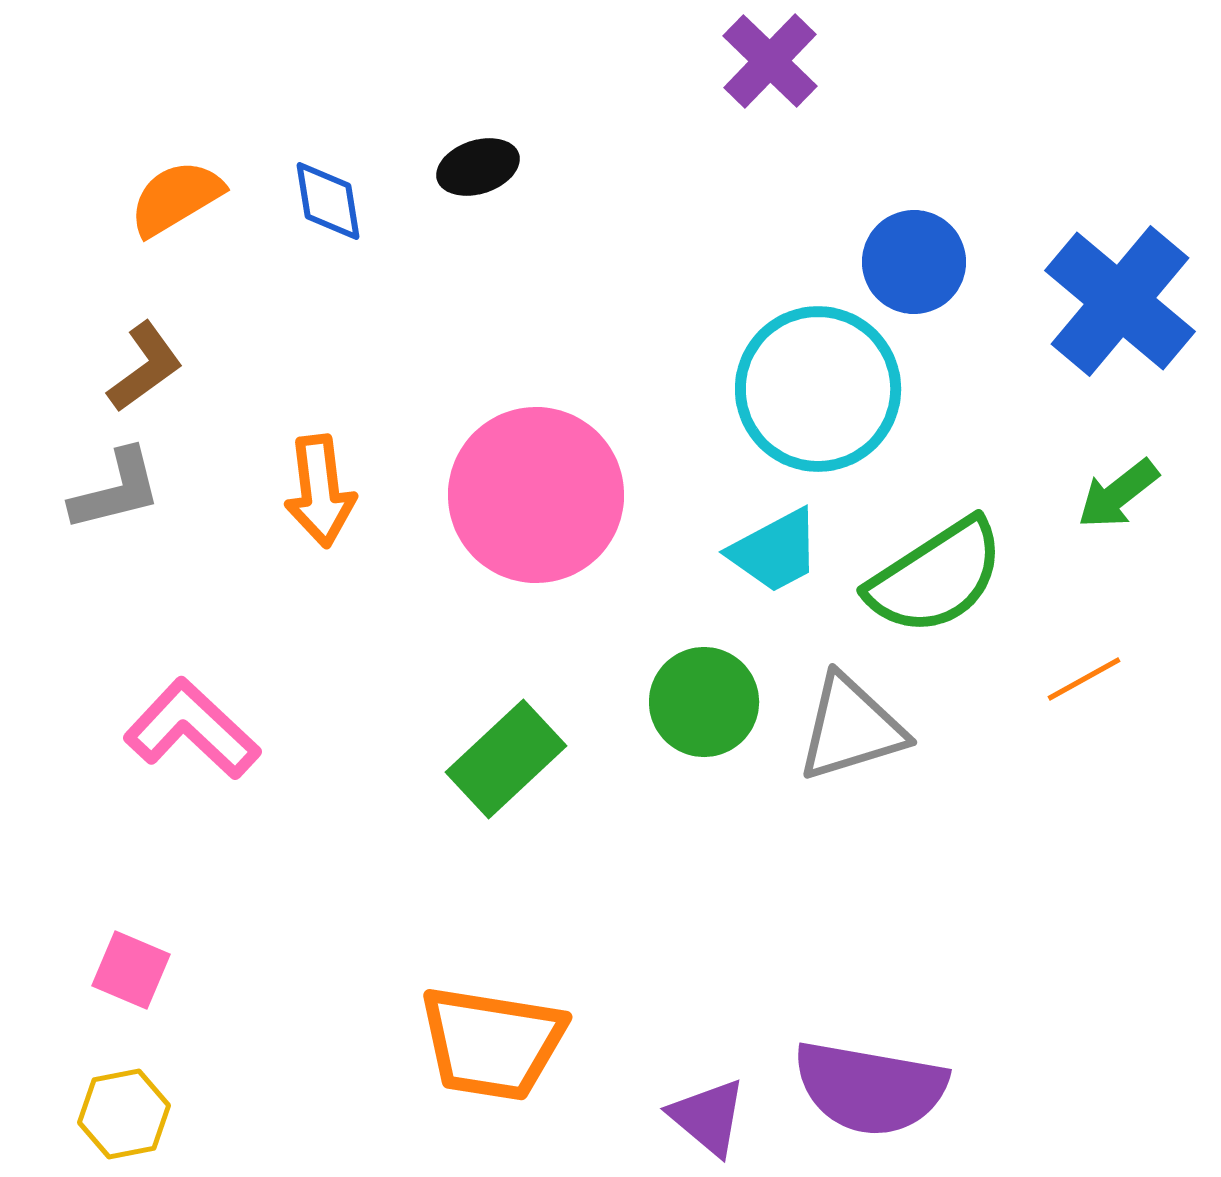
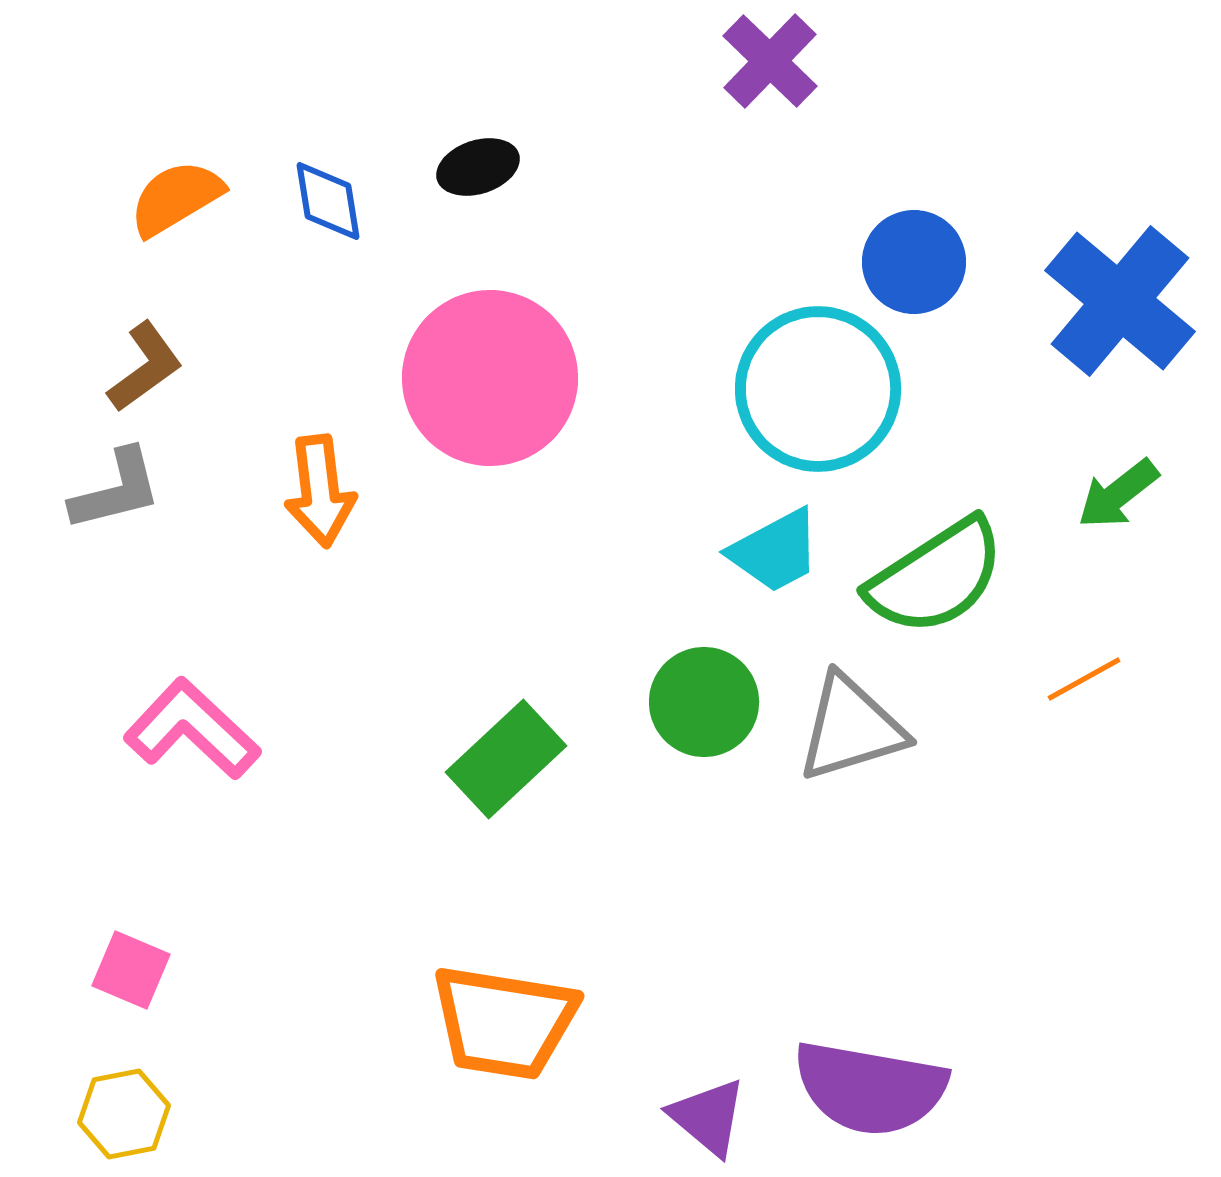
pink circle: moved 46 px left, 117 px up
orange trapezoid: moved 12 px right, 21 px up
